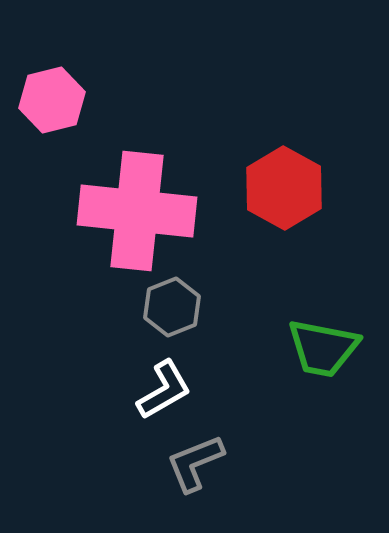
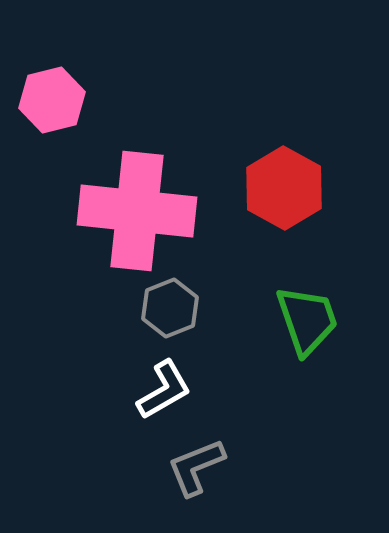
gray hexagon: moved 2 px left, 1 px down
green trapezoid: moved 16 px left, 28 px up; rotated 120 degrees counterclockwise
gray L-shape: moved 1 px right, 4 px down
